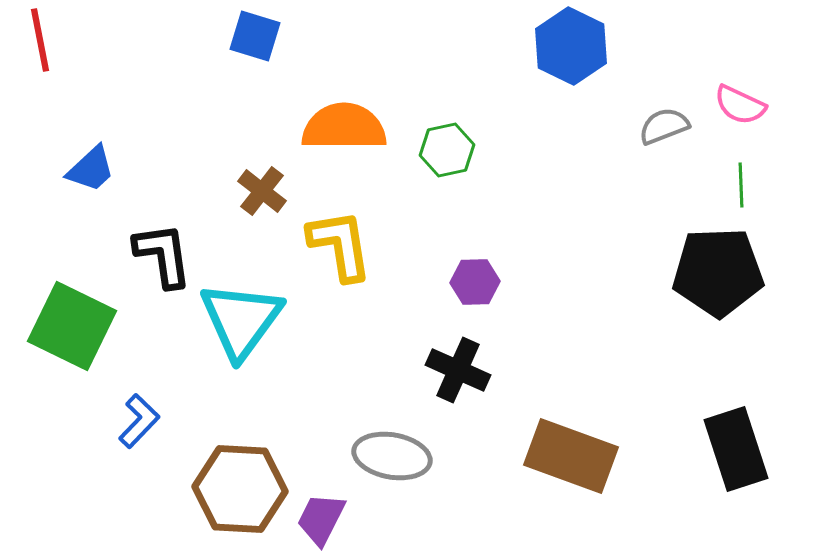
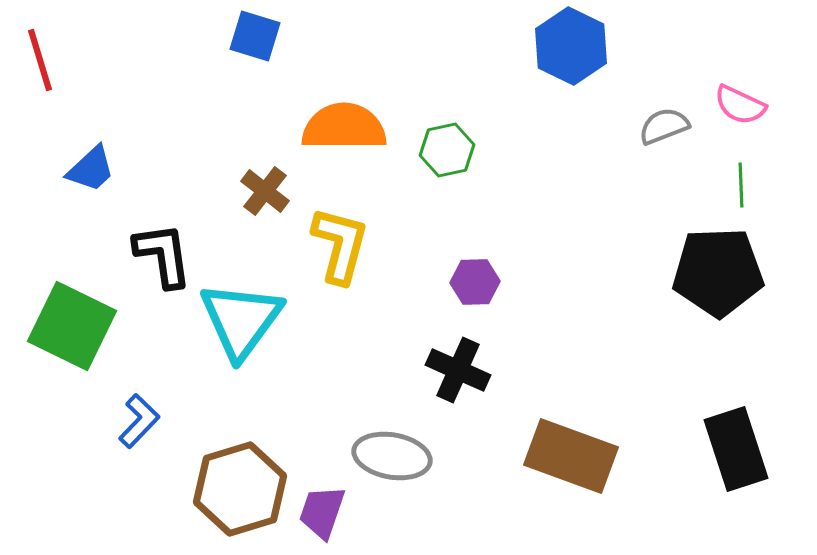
red line: moved 20 px down; rotated 6 degrees counterclockwise
brown cross: moved 3 px right
yellow L-shape: rotated 24 degrees clockwise
brown hexagon: rotated 20 degrees counterclockwise
purple trapezoid: moved 1 px right, 7 px up; rotated 8 degrees counterclockwise
